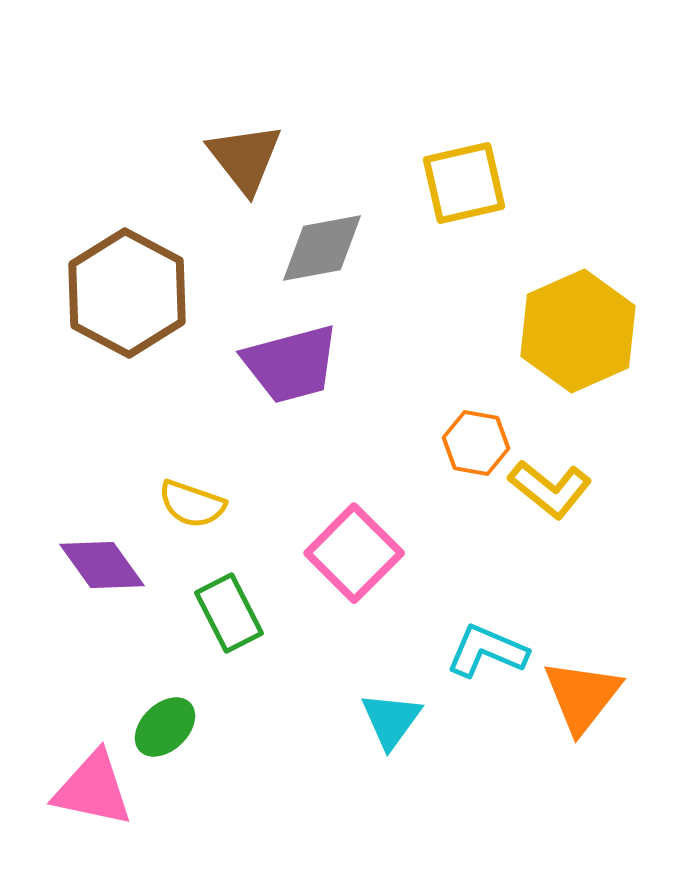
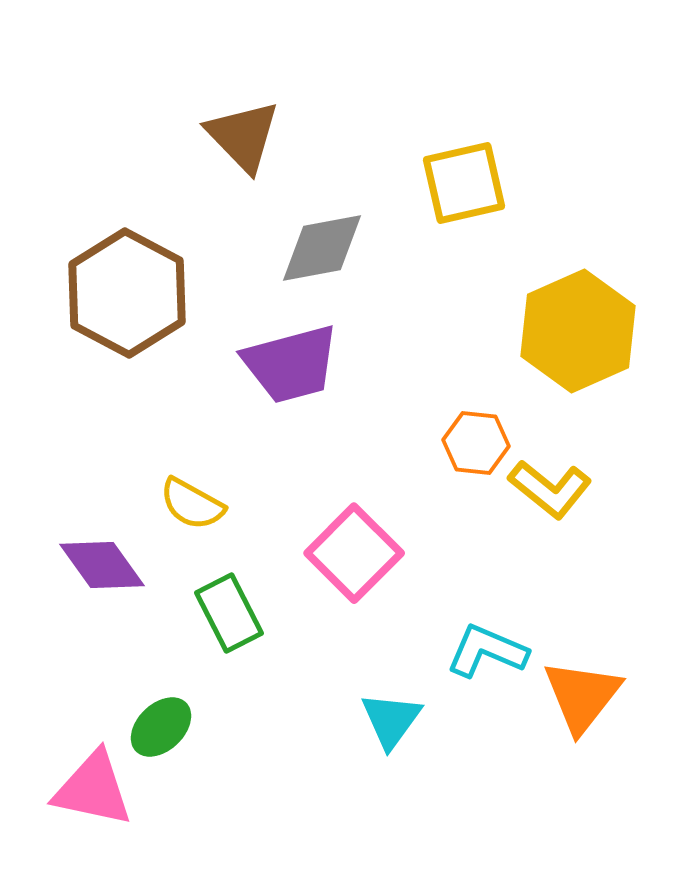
brown triangle: moved 2 px left, 22 px up; rotated 6 degrees counterclockwise
orange hexagon: rotated 4 degrees counterclockwise
yellow semicircle: rotated 10 degrees clockwise
green ellipse: moved 4 px left
